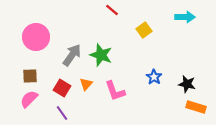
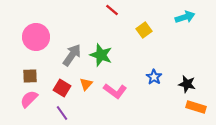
cyan arrow: rotated 18 degrees counterclockwise
pink L-shape: rotated 35 degrees counterclockwise
